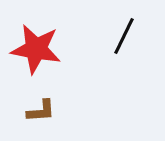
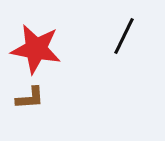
brown L-shape: moved 11 px left, 13 px up
